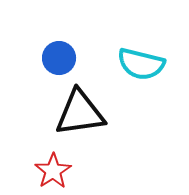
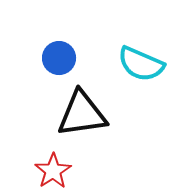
cyan semicircle: rotated 9 degrees clockwise
black triangle: moved 2 px right, 1 px down
